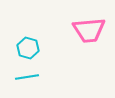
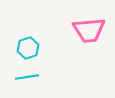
cyan hexagon: rotated 25 degrees clockwise
